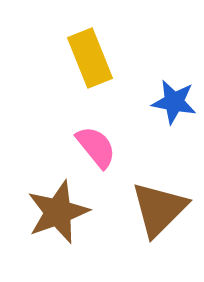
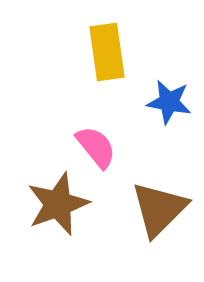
yellow rectangle: moved 17 px right, 6 px up; rotated 14 degrees clockwise
blue star: moved 5 px left
brown star: moved 8 px up
